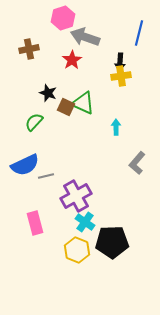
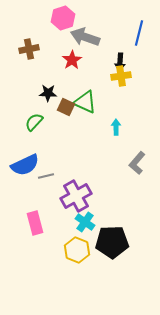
black star: rotated 18 degrees counterclockwise
green triangle: moved 2 px right, 1 px up
